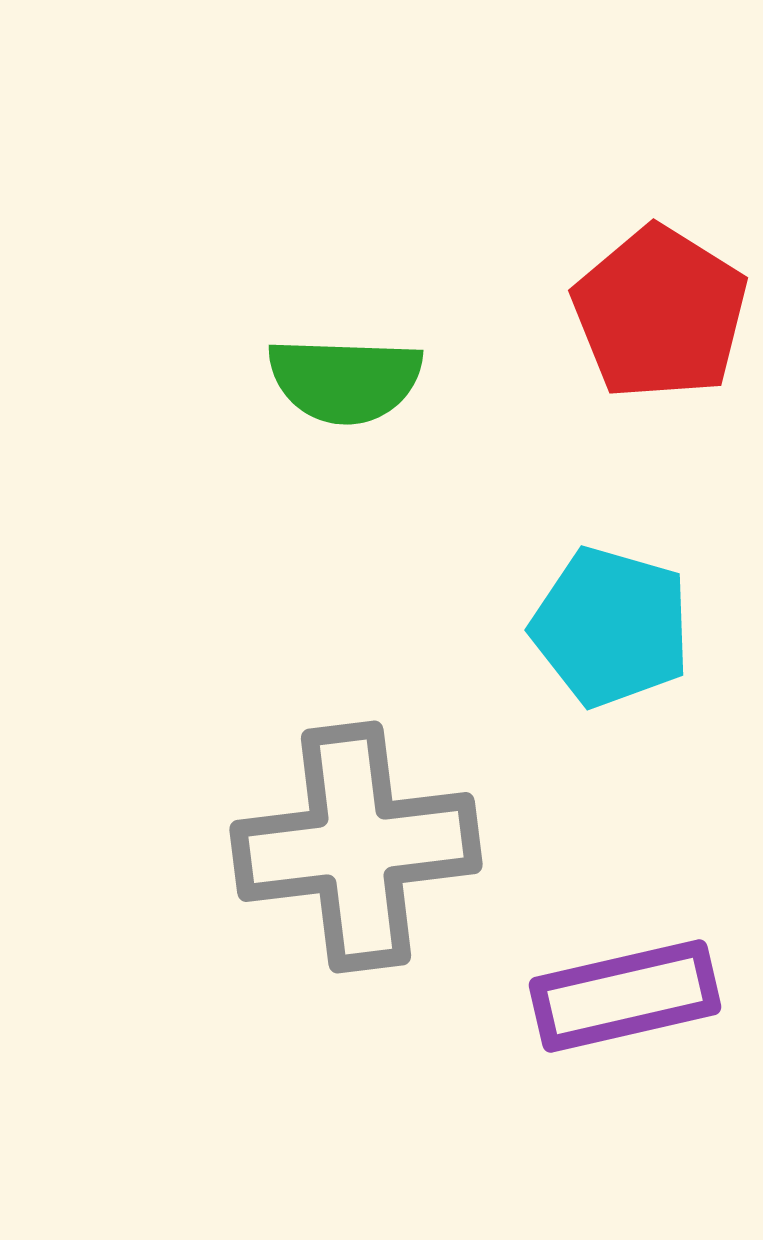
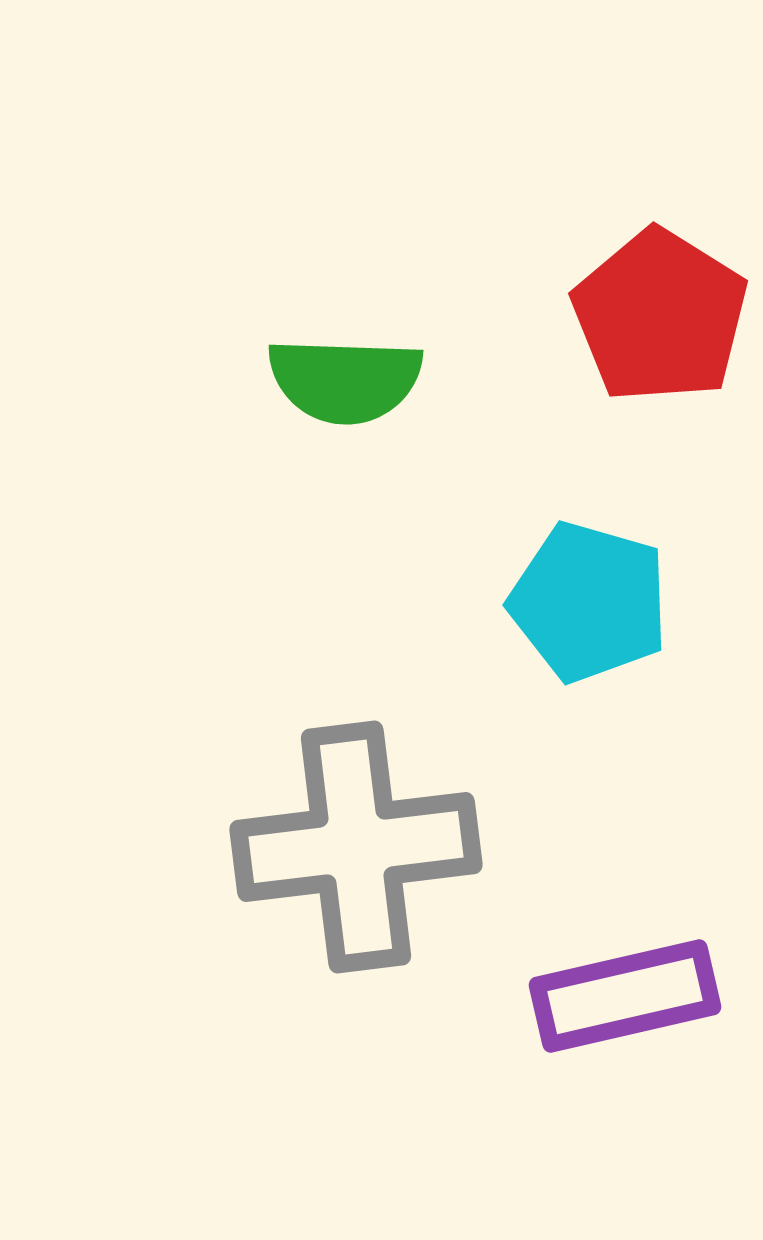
red pentagon: moved 3 px down
cyan pentagon: moved 22 px left, 25 px up
